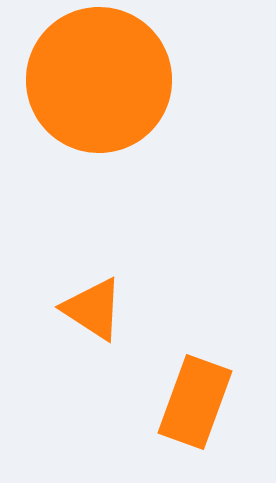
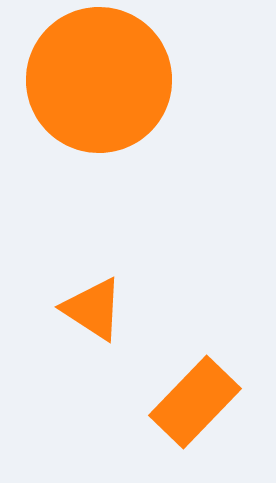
orange rectangle: rotated 24 degrees clockwise
